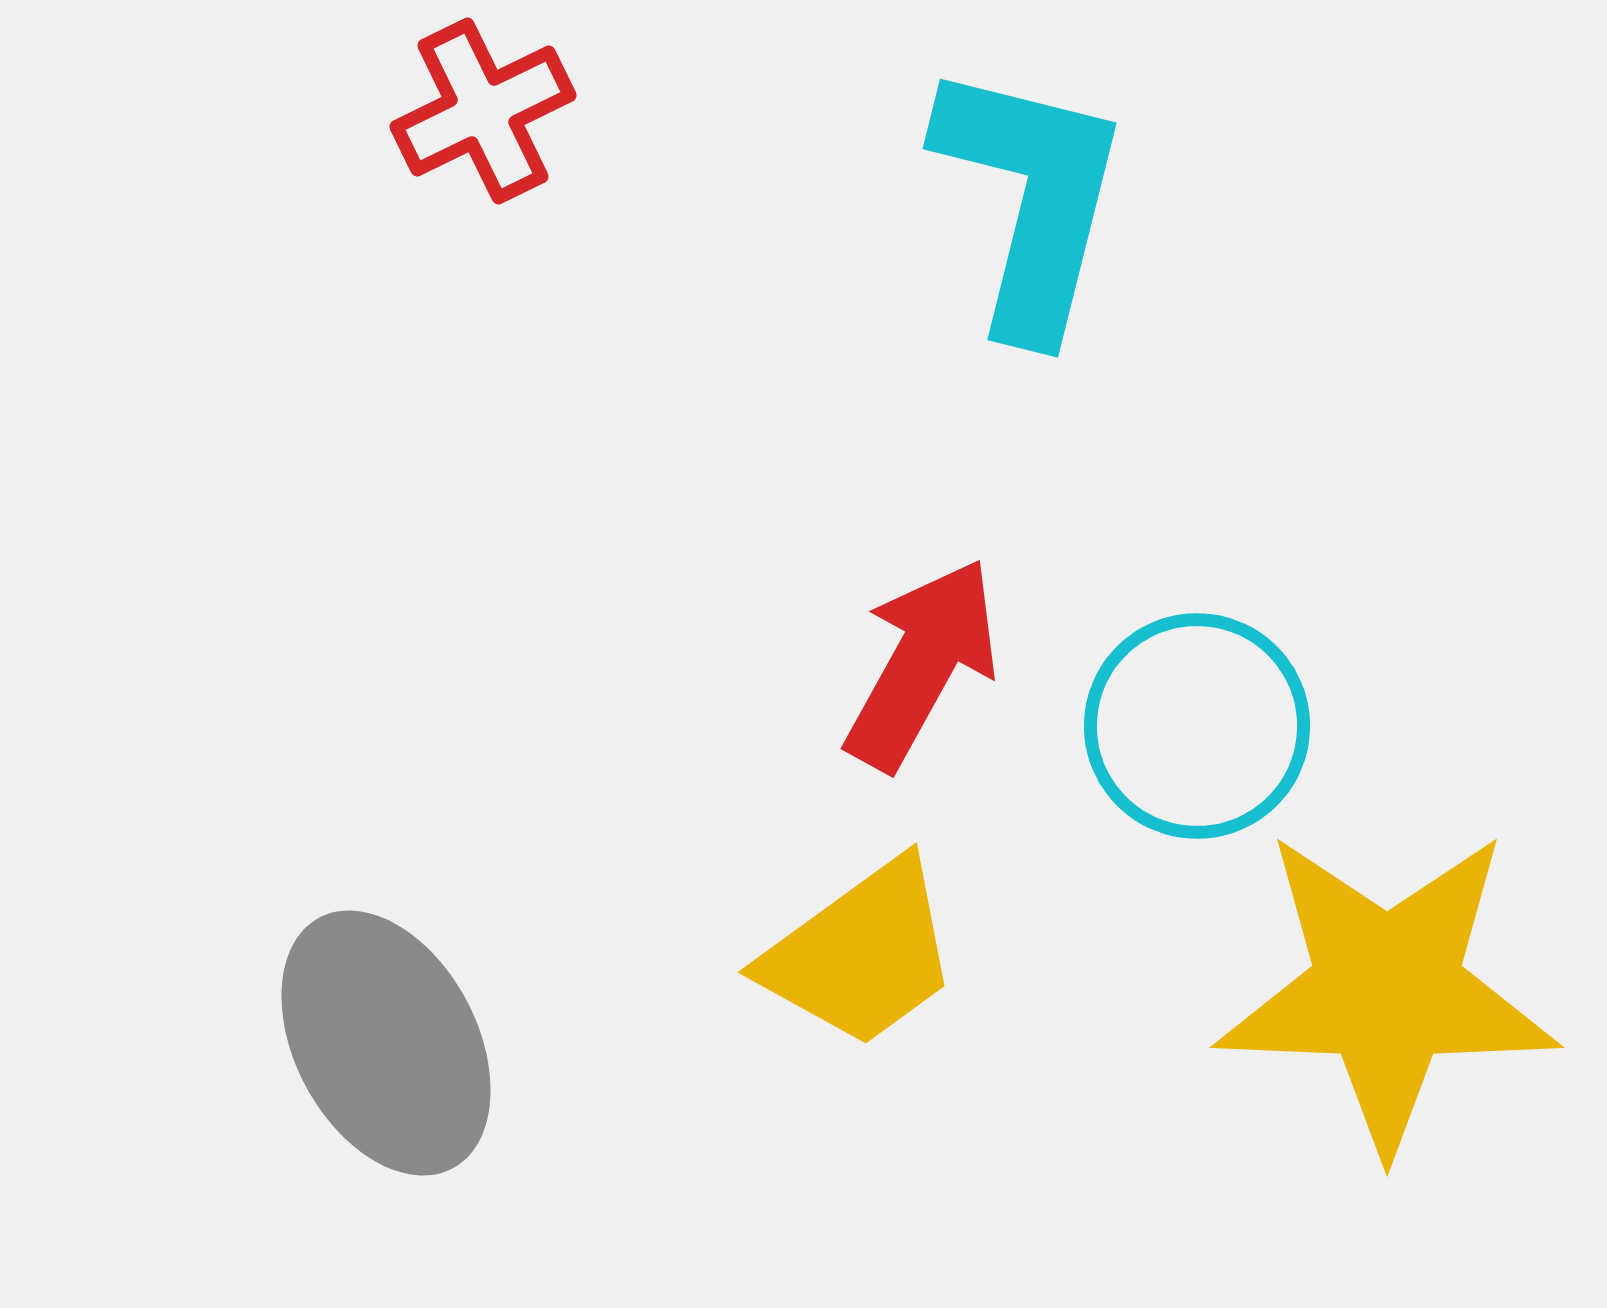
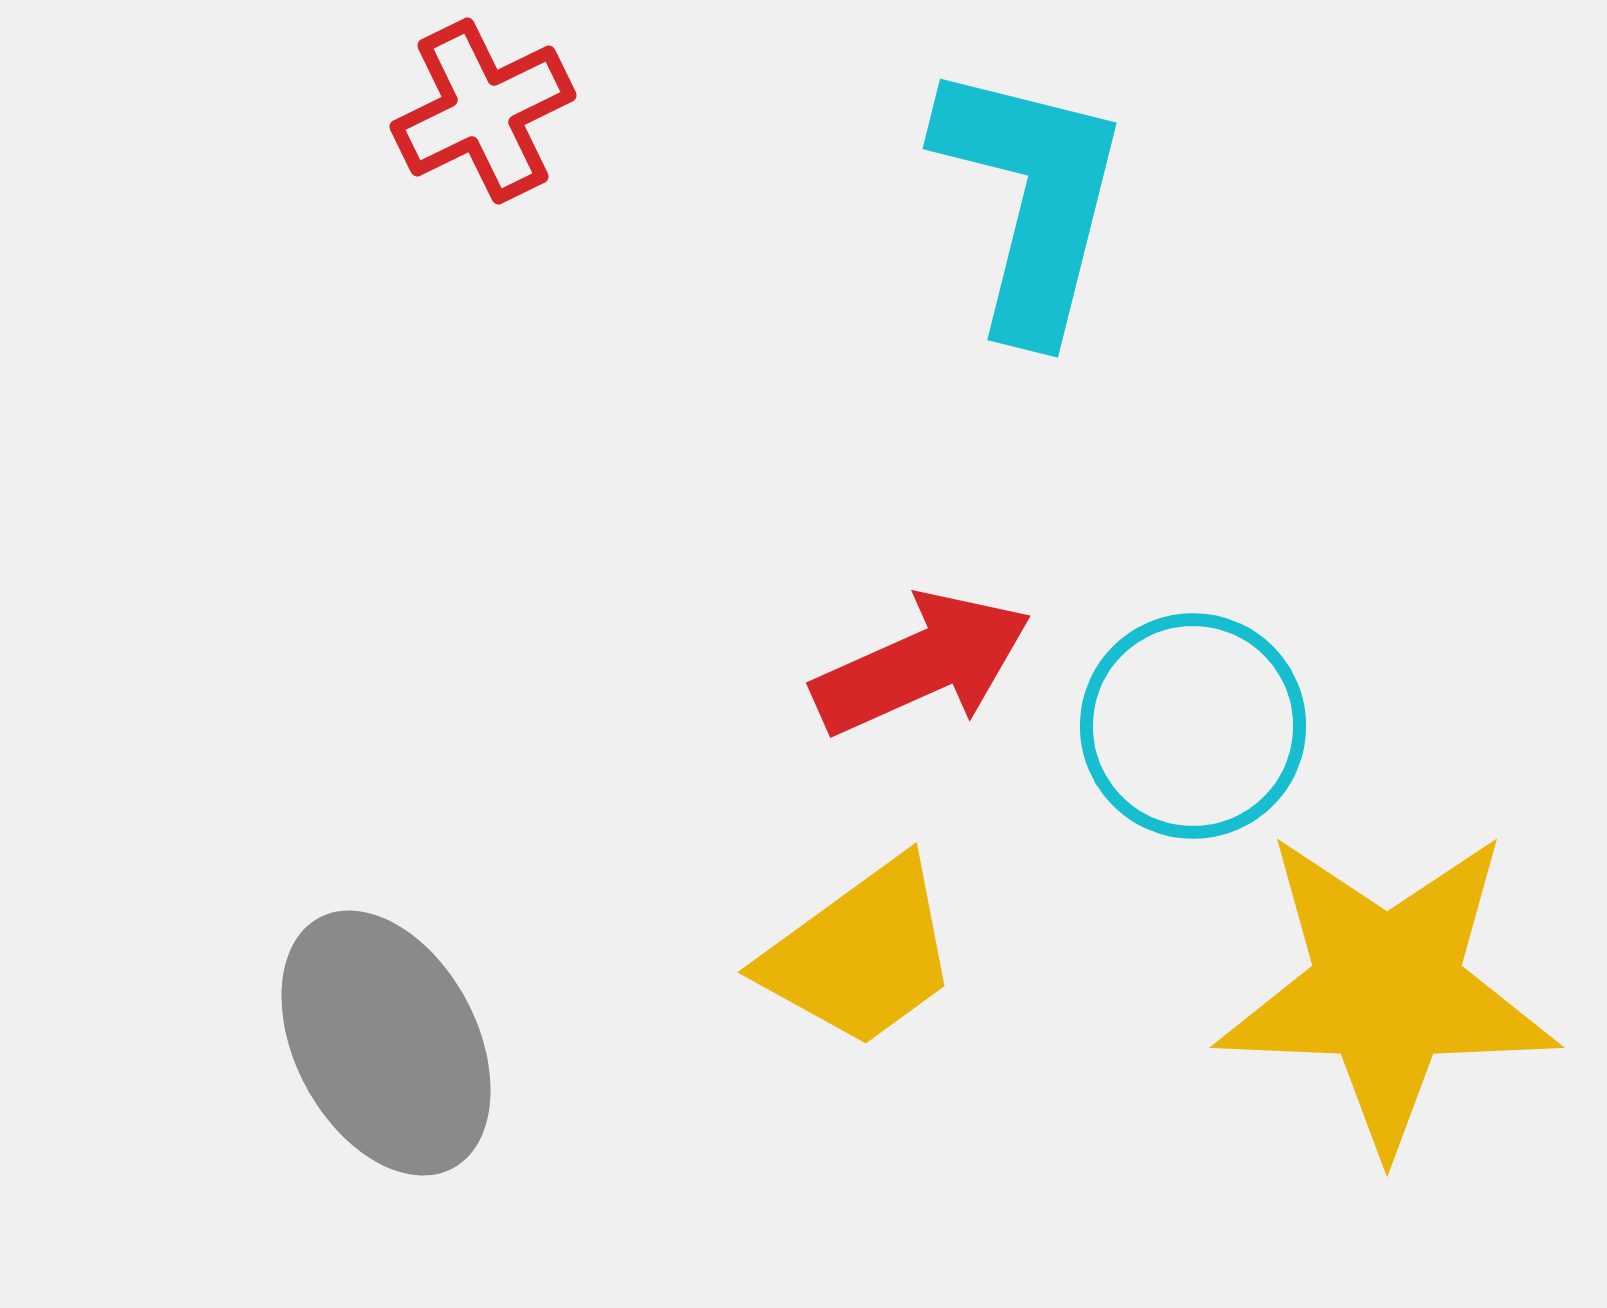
red arrow: rotated 37 degrees clockwise
cyan circle: moved 4 px left
